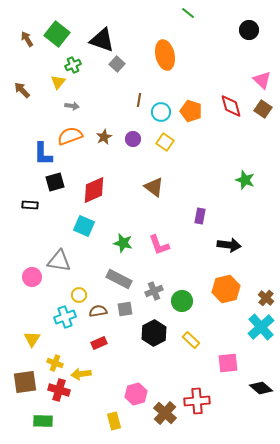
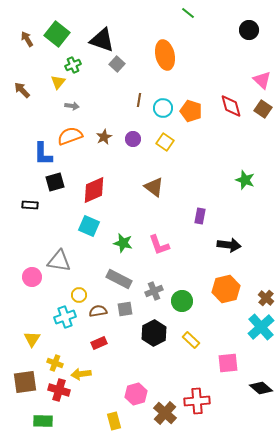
cyan circle at (161, 112): moved 2 px right, 4 px up
cyan square at (84, 226): moved 5 px right
